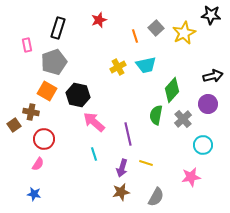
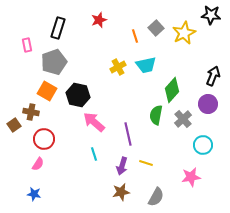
black arrow: rotated 54 degrees counterclockwise
purple arrow: moved 2 px up
